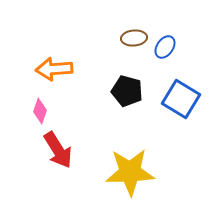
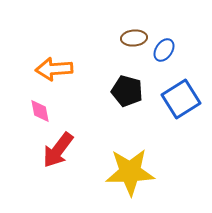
blue ellipse: moved 1 px left, 3 px down
blue square: rotated 27 degrees clockwise
pink diamond: rotated 30 degrees counterclockwise
red arrow: rotated 69 degrees clockwise
